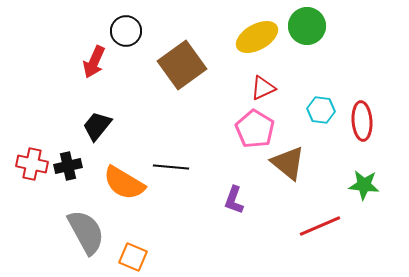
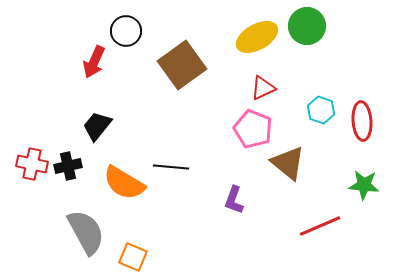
cyan hexagon: rotated 12 degrees clockwise
pink pentagon: moved 2 px left; rotated 9 degrees counterclockwise
